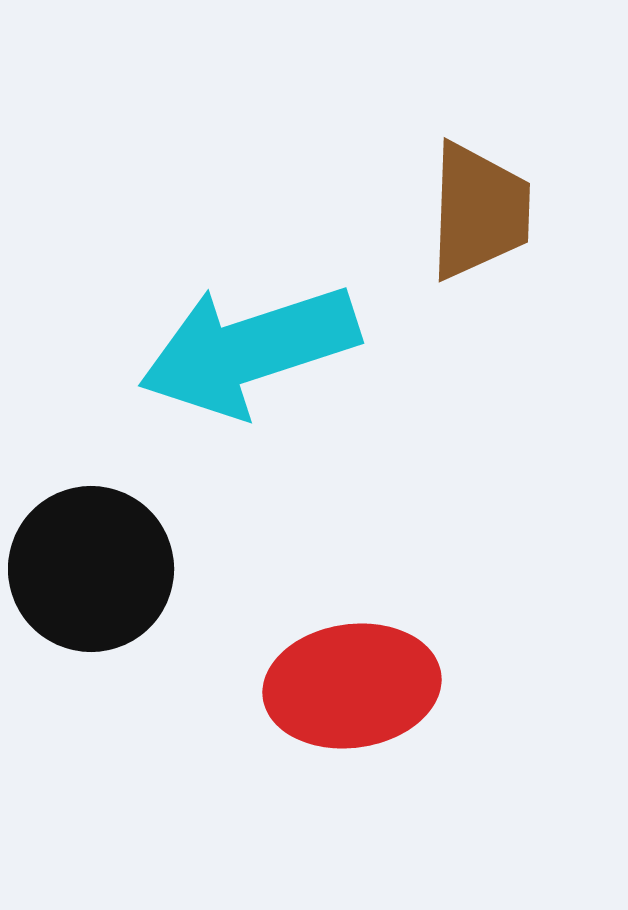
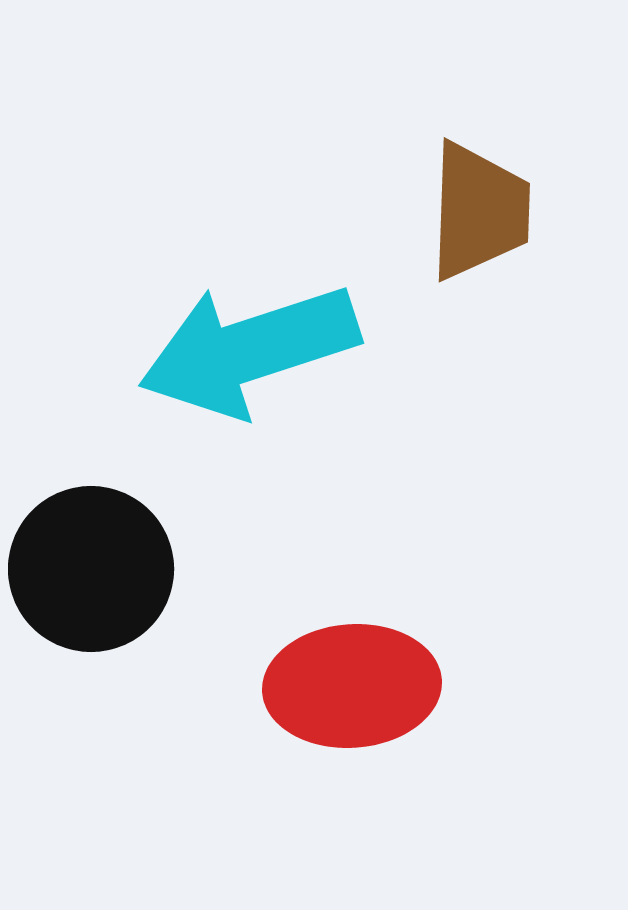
red ellipse: rotated 4 degrees clockwise
